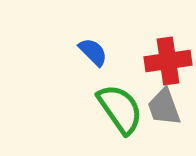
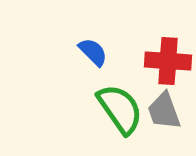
red cross: rotated 12 degrees clockwise
gray trapezoid: moved 4 px down
